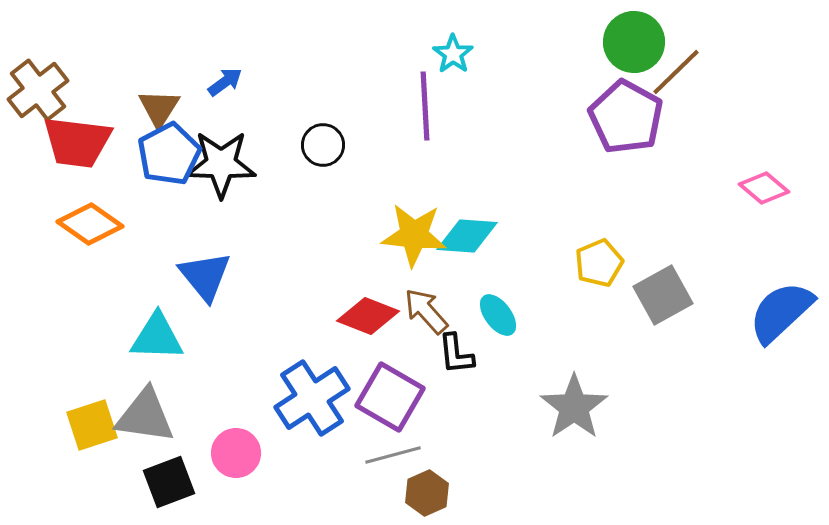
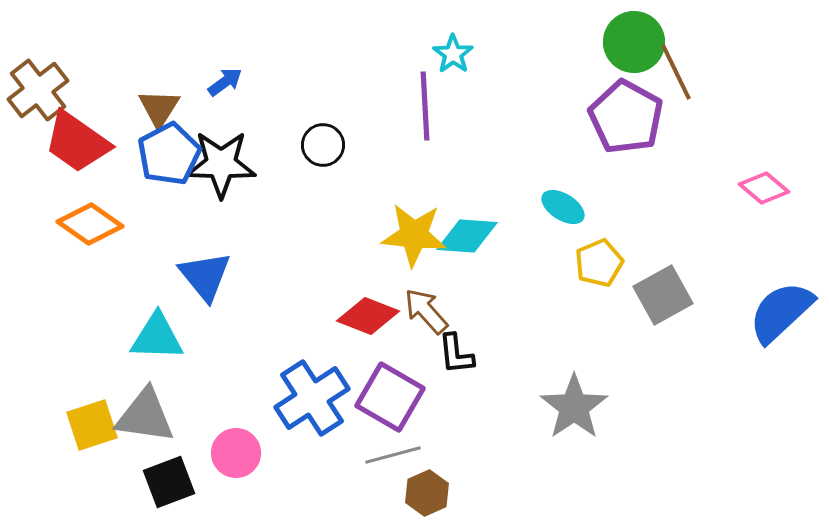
brown line: rotated 72 degrees counterclockwise
red trapezoid: rotated 28 degrees clockwise
cyan ellipse: moved 65 px right, 108 px up; rotated 21 degrees counterclockwise
